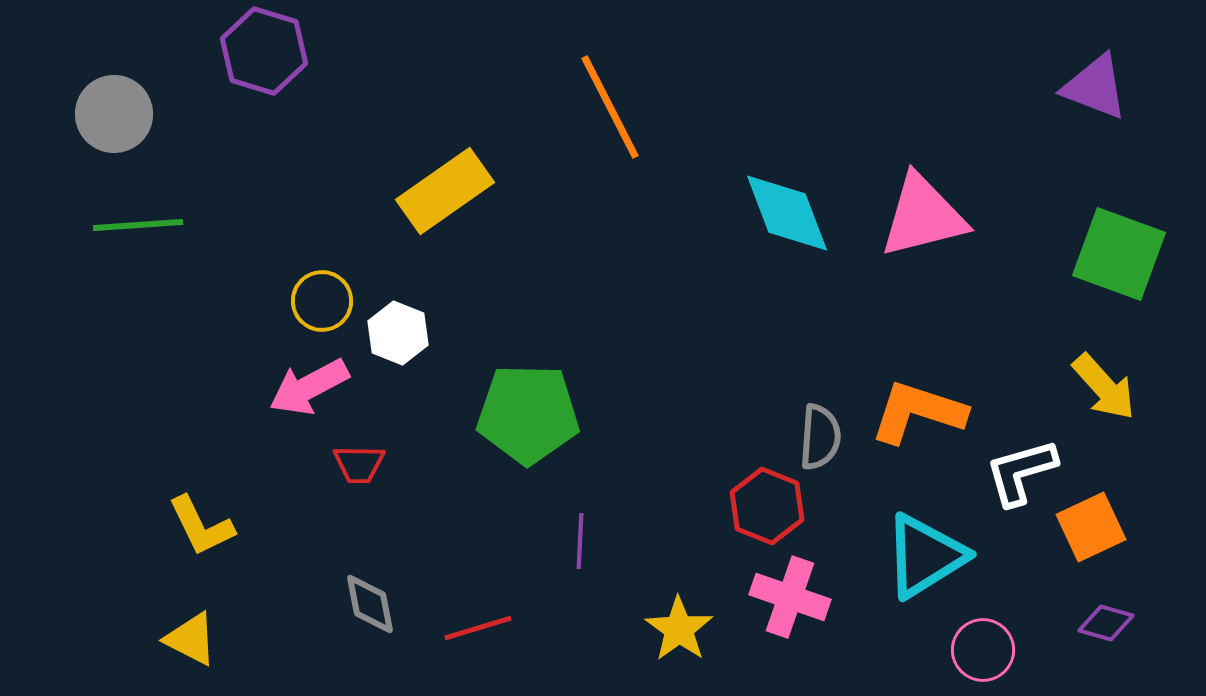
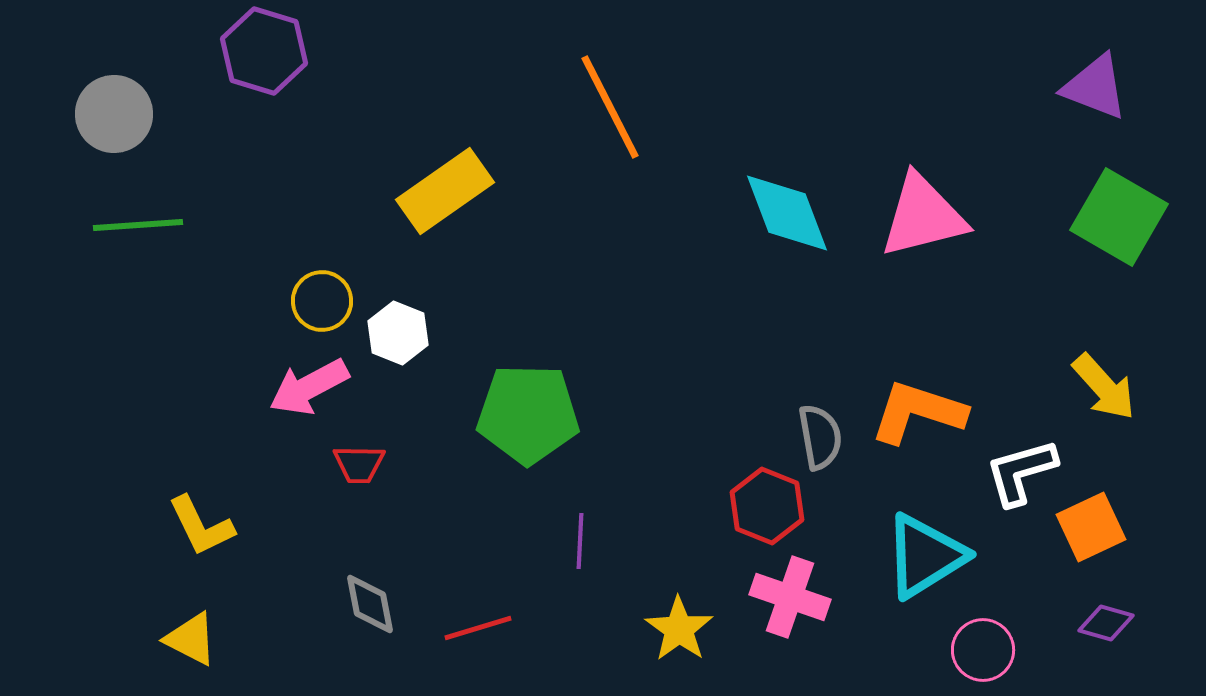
green square: moved 37 px up; rotated 10 degrees clockwise
gray semicircle: rotated 14 degrees counterclockwise
